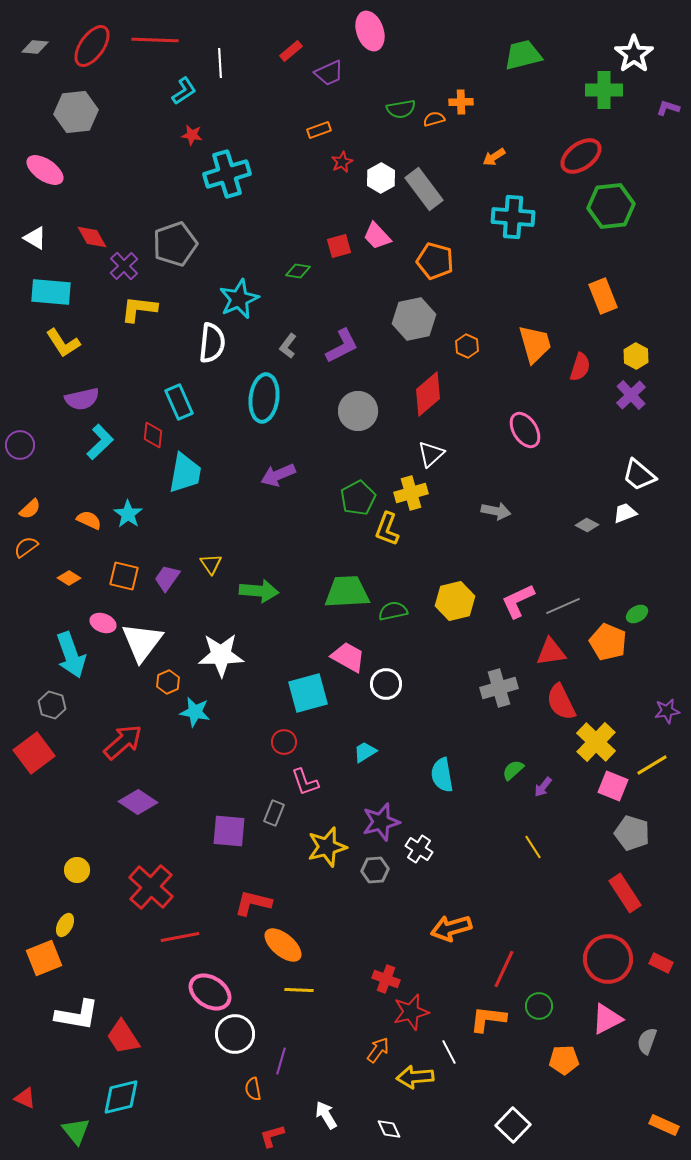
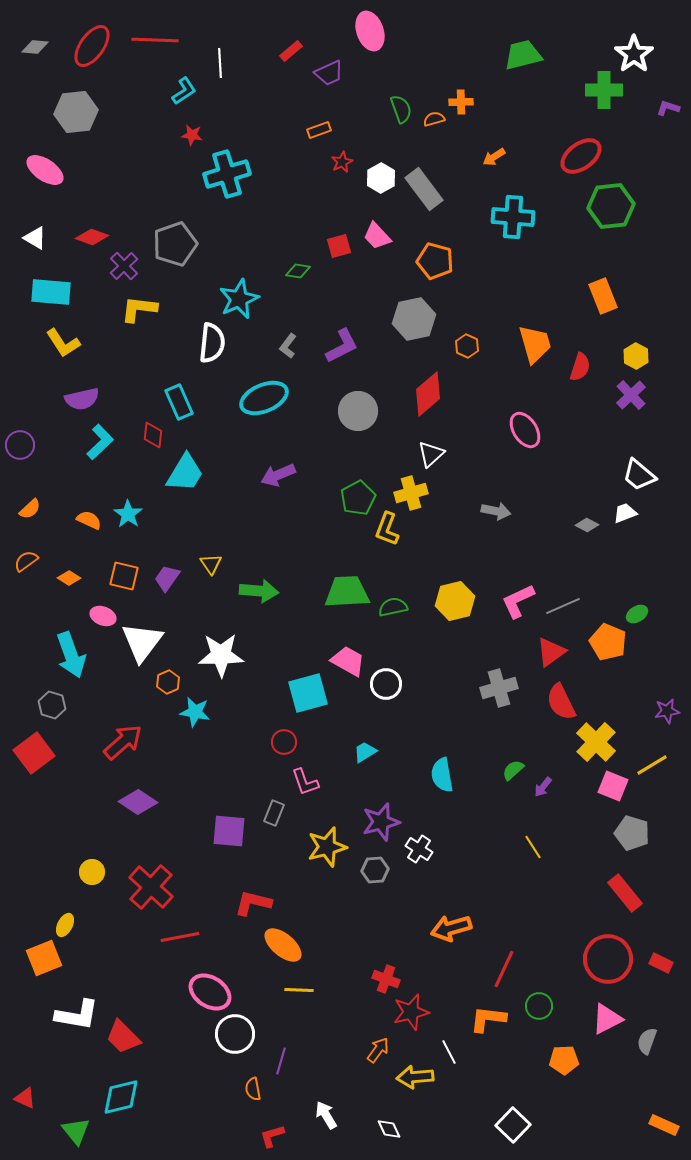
green semicircle at (401, 109): rotated 100 degrees counterclockwise
red diamond at (92, 237): rotated 40 degrees counterclockwise
cyan ellipse at (264, 398): rotated 60 degrees clockwise
cyan trapezoid at (185, 473): rotated 21 degrees clockwise
orange semicircle at (26, 547): moved 14 px down
green semicircle at (393, 611): moved 4 px up
pink ellipse at (103, 623): moved 7 px up
red triangle at (551, 652): rotated 28 degrees counterclockwise
pink trapezoid at (348, 657): moved 4 px down
yellow circle at (77, 870): moved 15 px right, 2 px down
red rectangle at (625, 893): rotated 6 degrees counterclockwise
red trapezoid at (123, 1037): rotated 12 degrees counterclockwise
